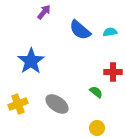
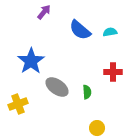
green semicircle: moved 9 px left; rotated 48 degrees clockwise
gray ellipse: moved 17 px up
